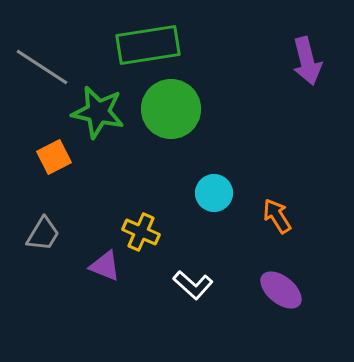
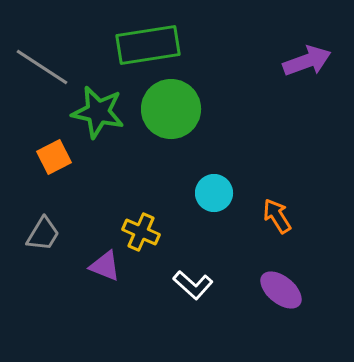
purple arrow: rotated 96 degrees counterclockwise
